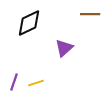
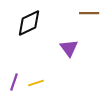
brown line: moved 1 px left, 1 px up
purple triangle: moved 5 px right; rotated 24 degrees counterclockwise
